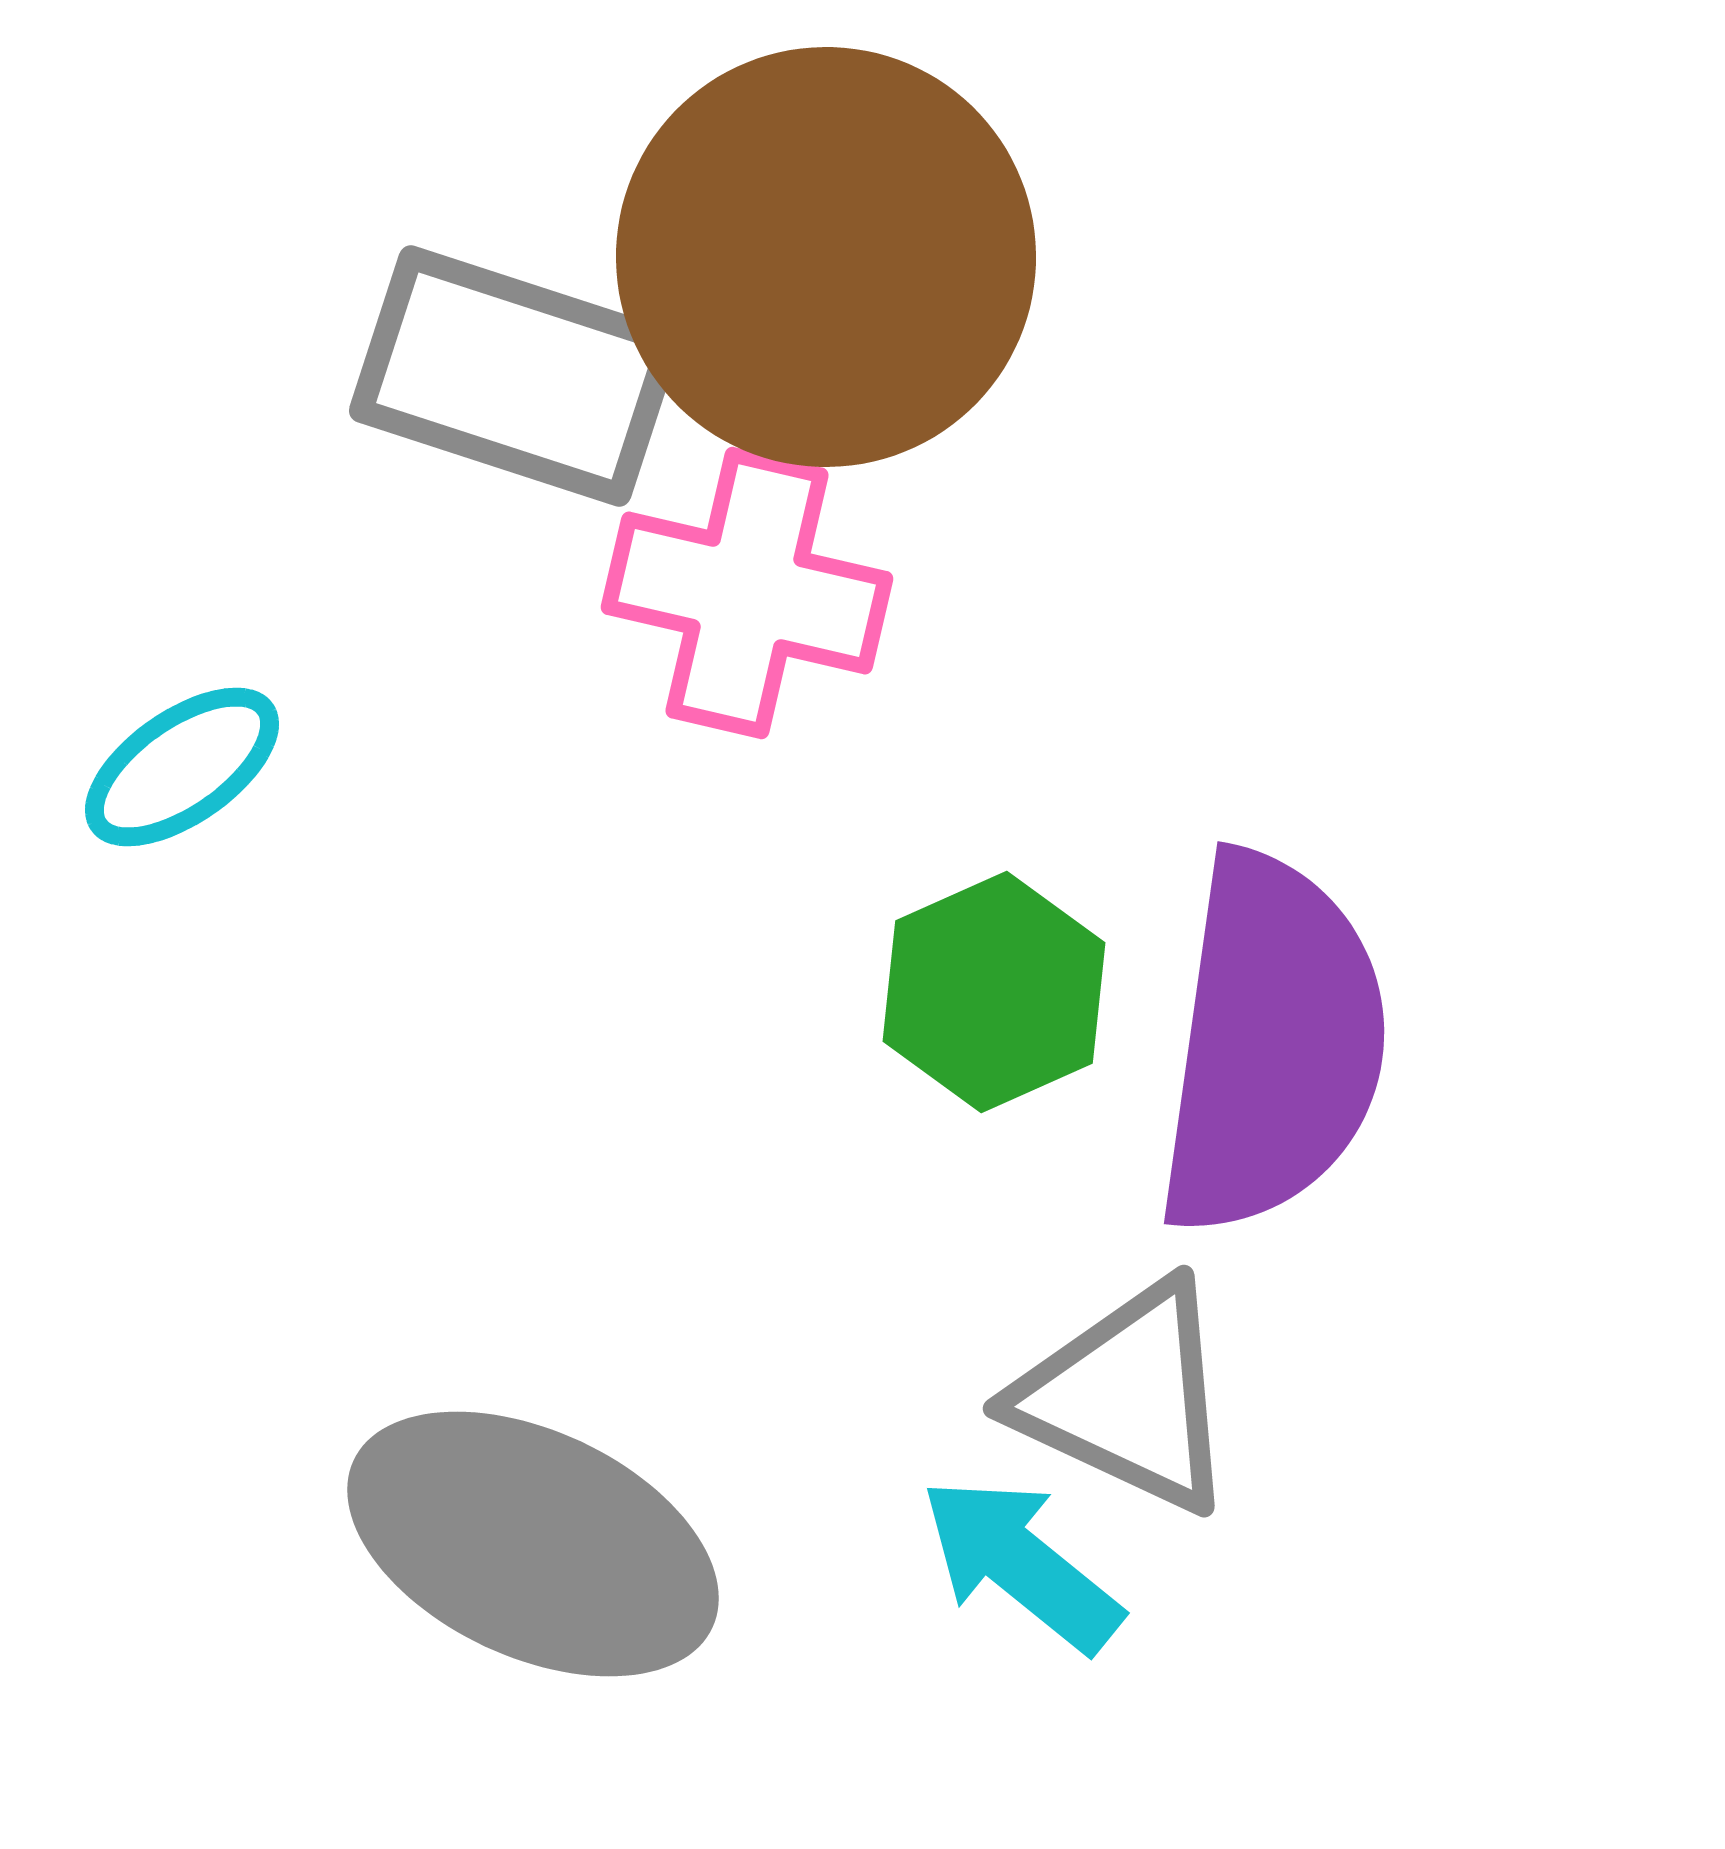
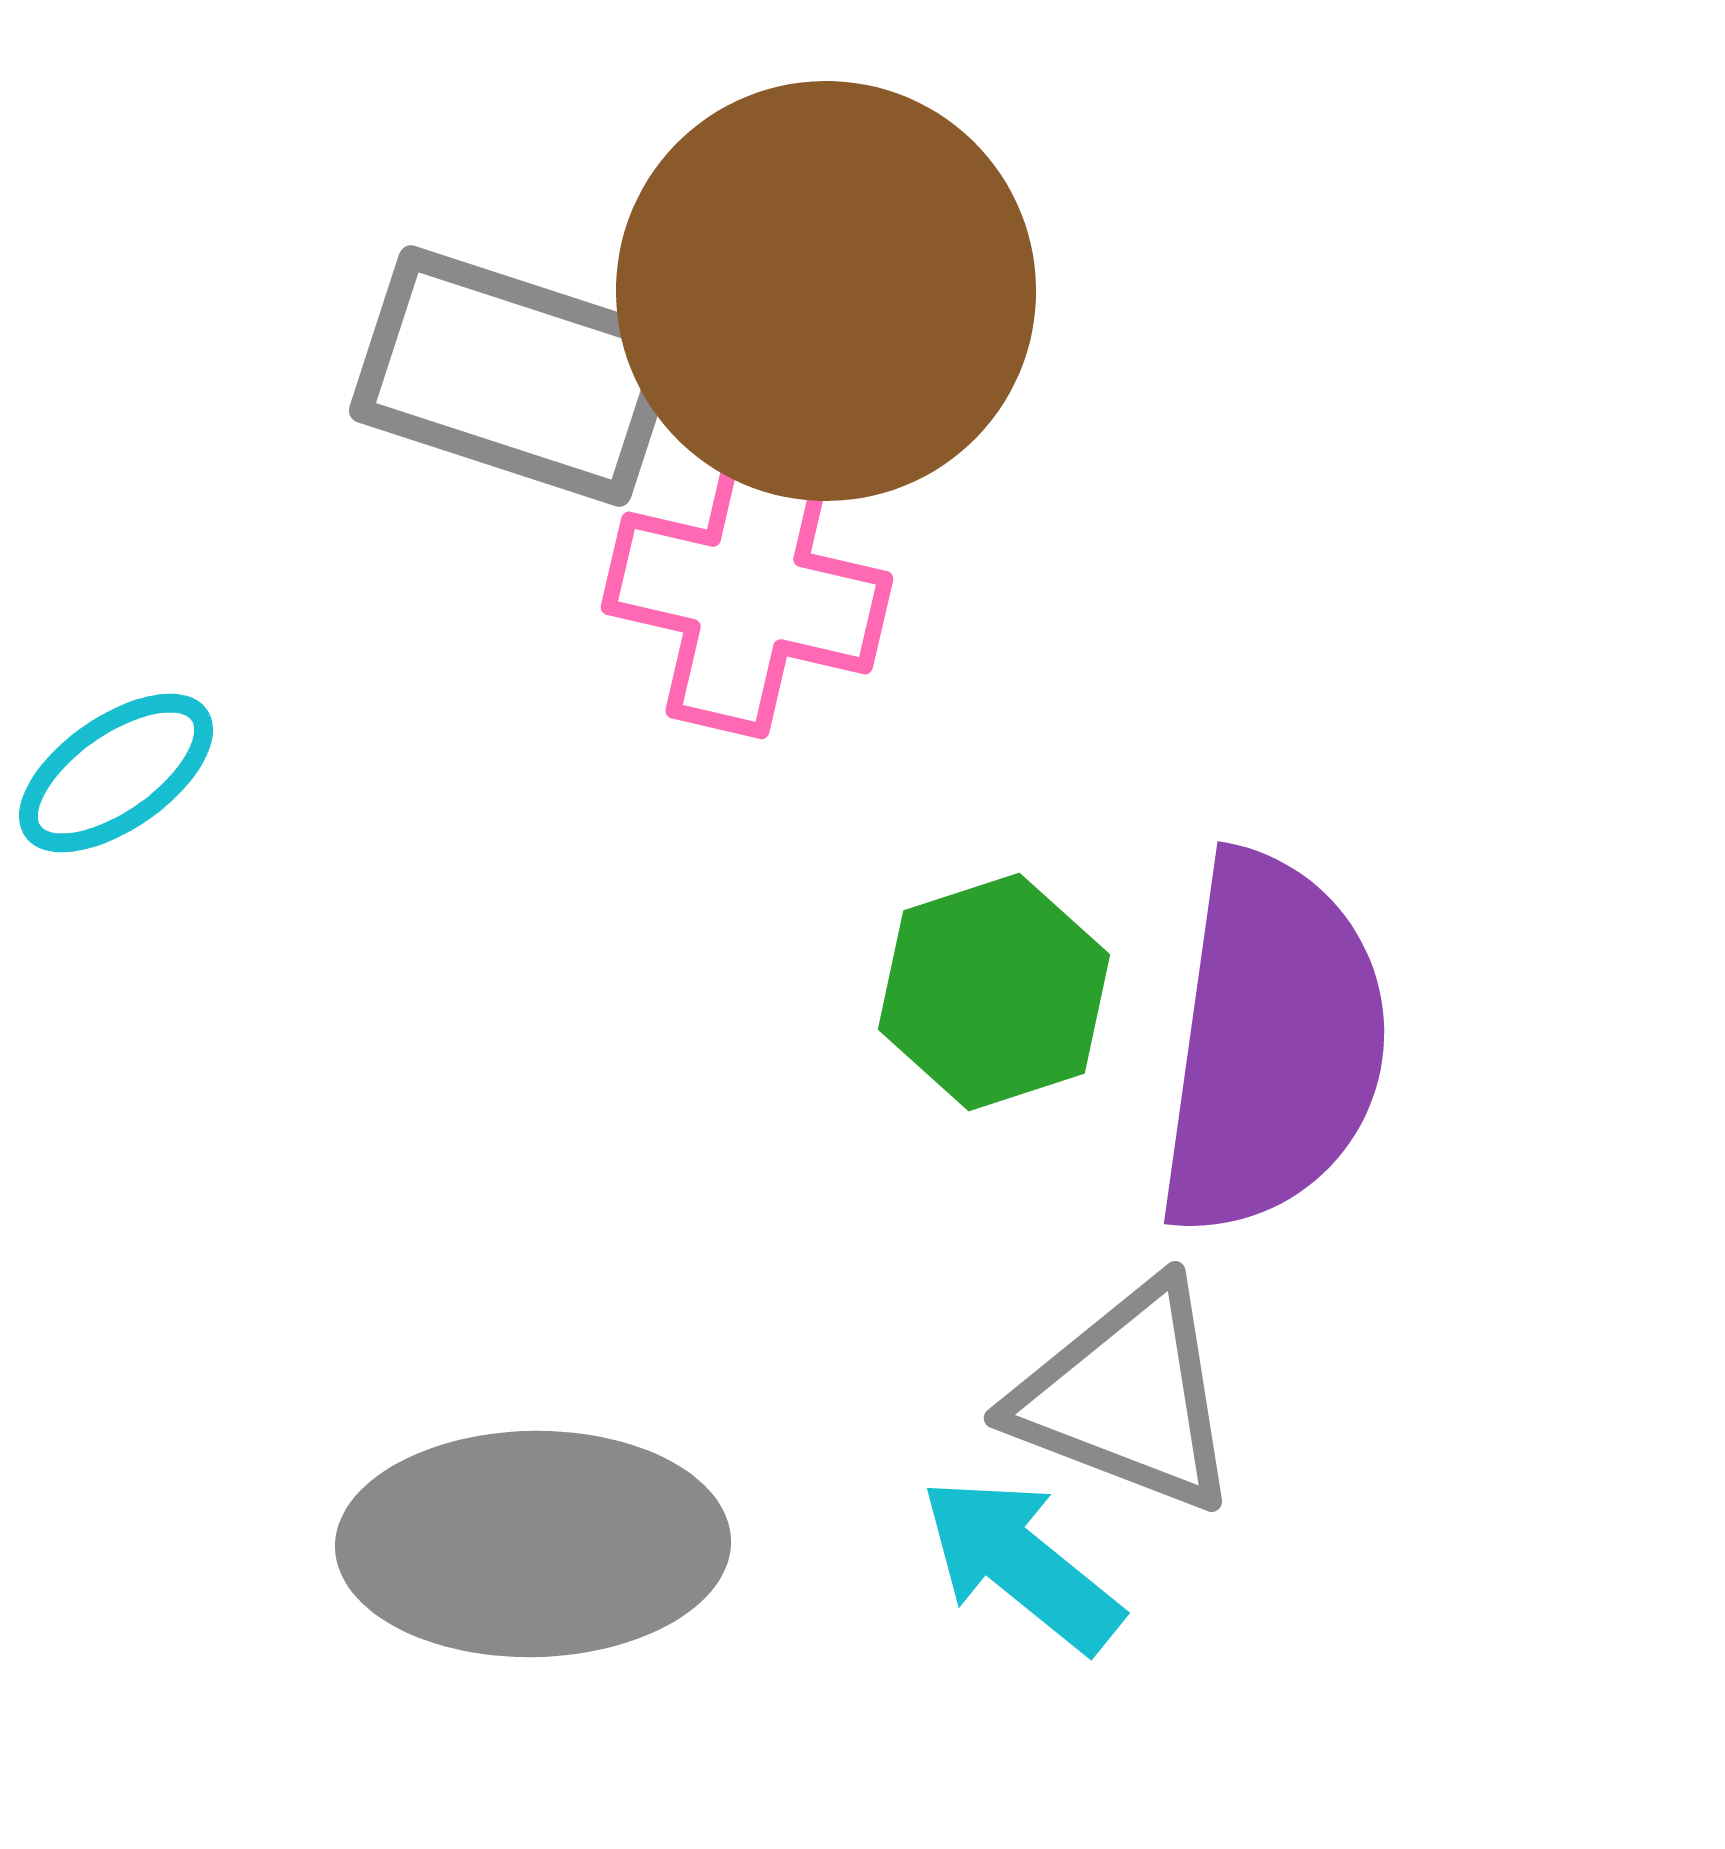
brown circle: moved 34 px down
cyan ellipse: moved 66 px left, 6 px down
green hexagon: rotated 6 degrees clockwise
gray triangle: rotated 4 degrees counterclockwise
gray ellipse: rotated 26 degrees counterclockwise
